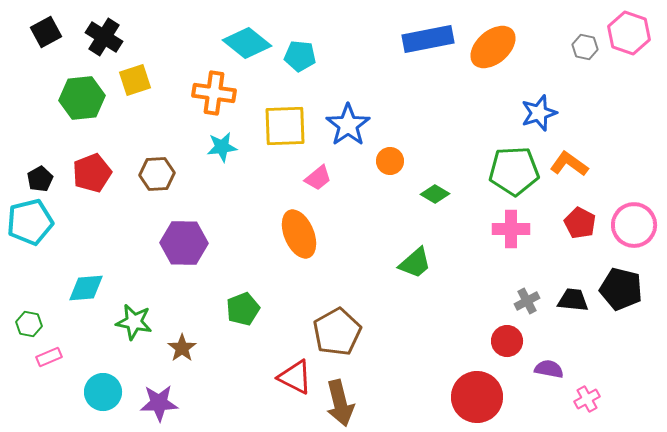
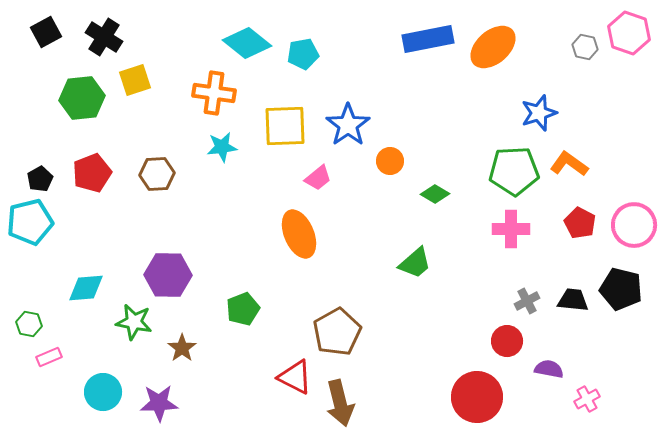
cyan pentagon at (300, 56): moved 3 px right, 2 px up; rotated 16 degrees counterclockwise
purple hexagon at (184, 243): moved 16 px left, 32 px down
